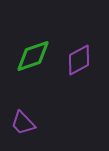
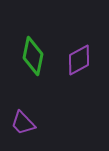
green diamond: rotated 60 degrees counterclockwise
